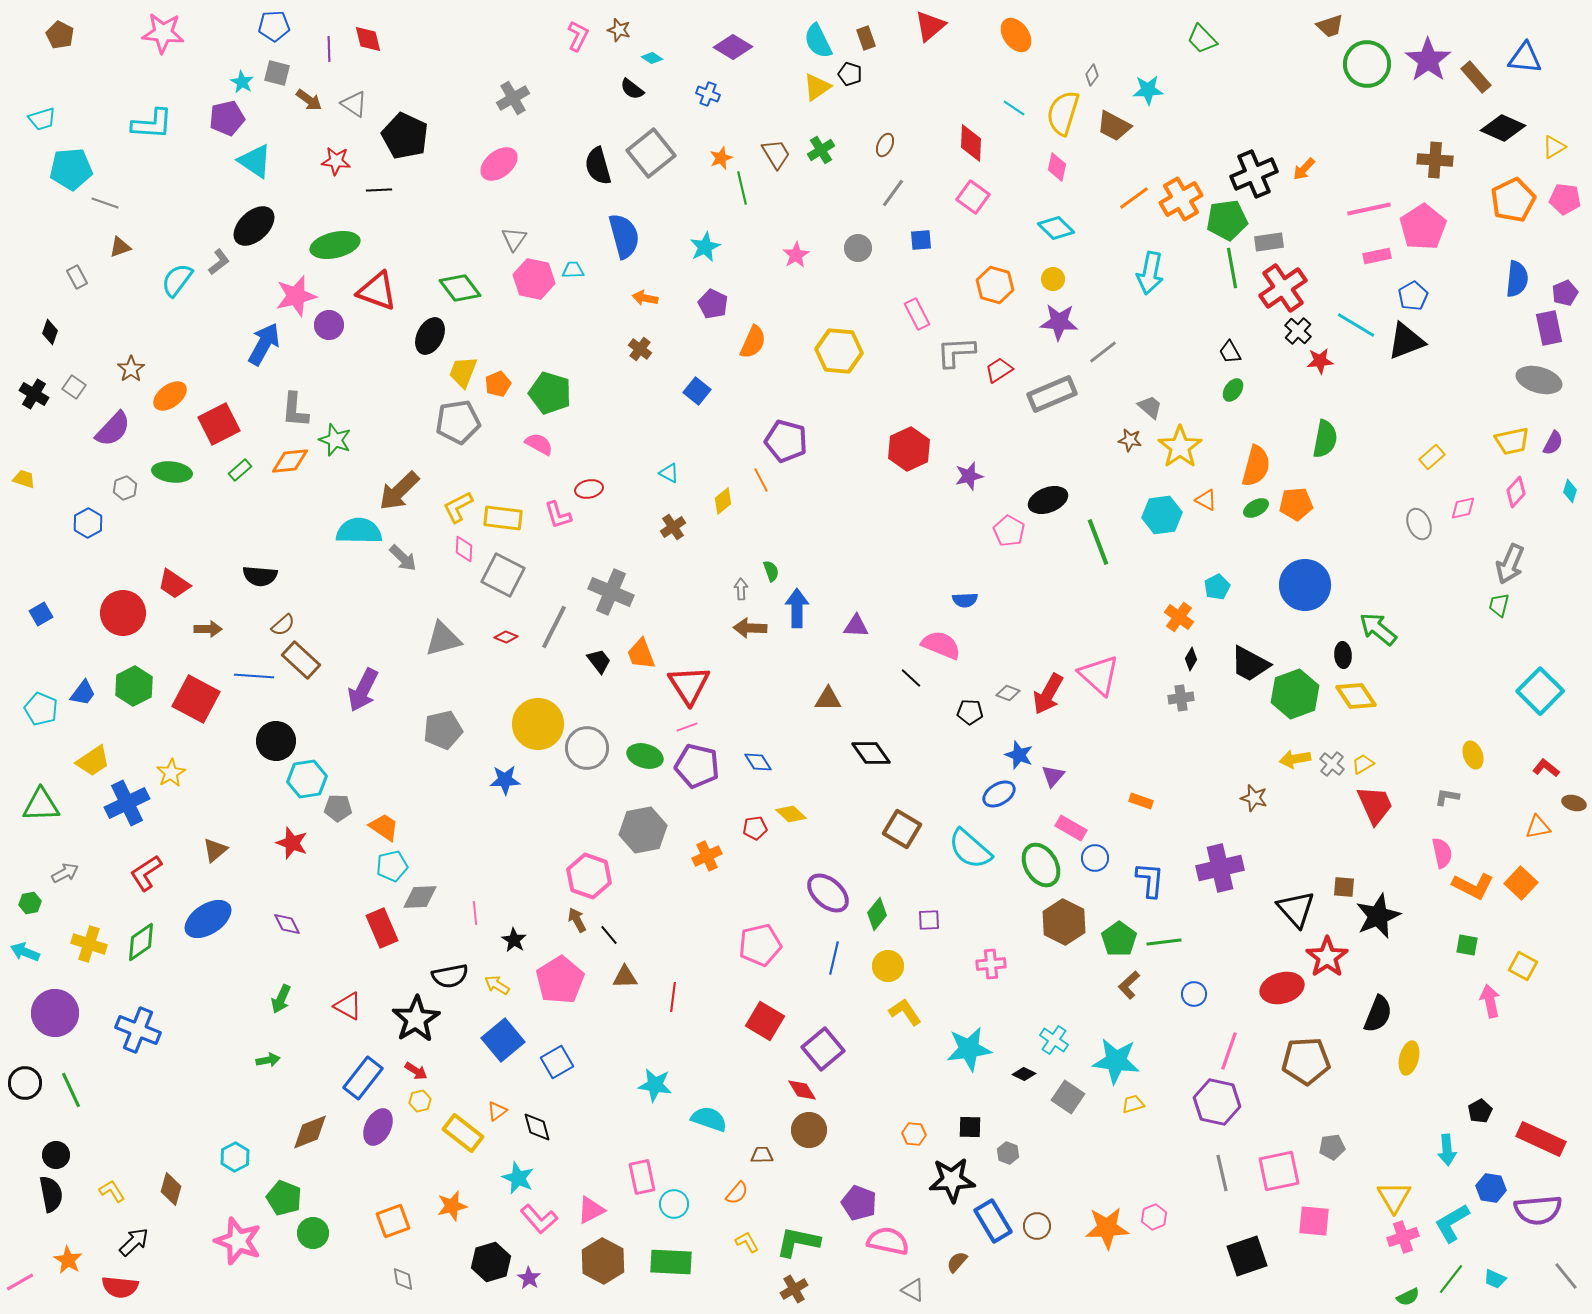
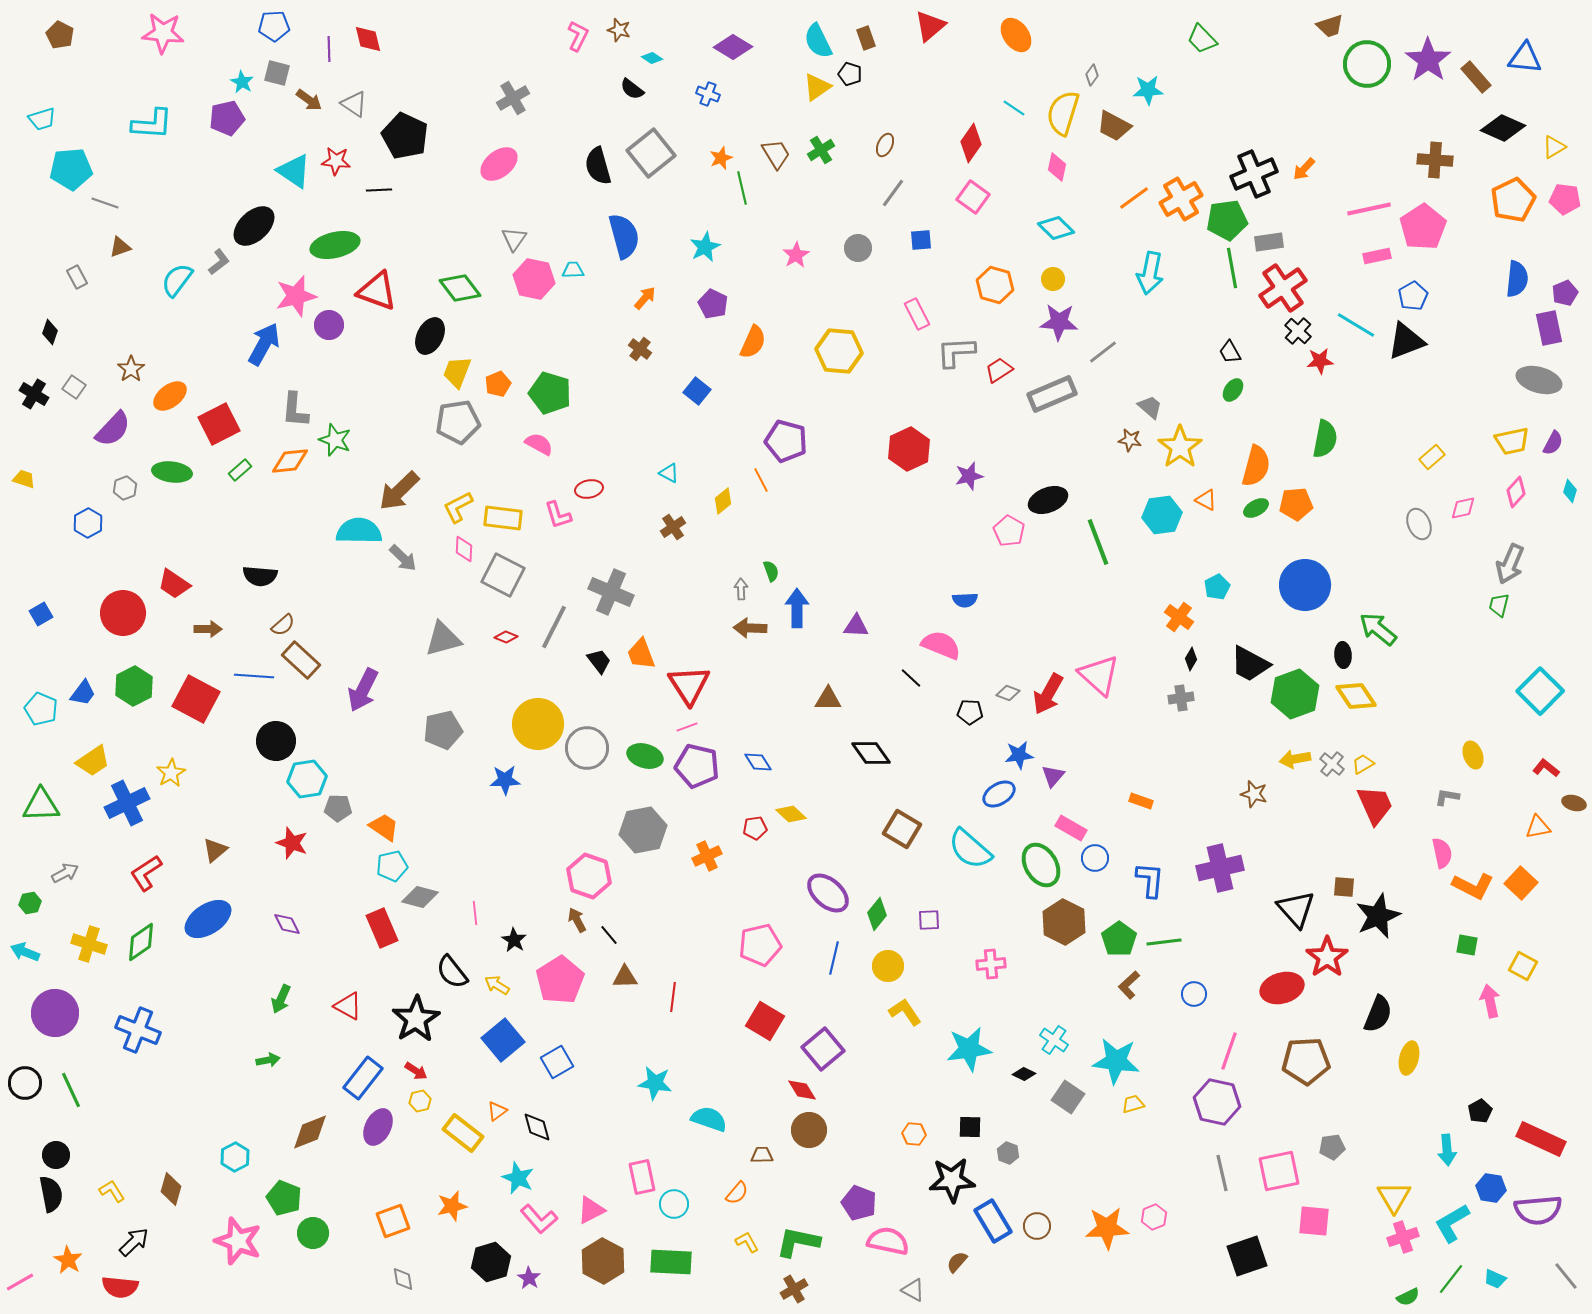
red diamond at (971, 143): rotated 33 degrees clockwise
cyan triangle at (255, 161): moved 39 px right, 10 px down
orange arrow at (645, 298): rotated 120 degrees clockwise
yellow trapezoid at (463, 372): moved 6 px left
blue star at (1019, 755): rotated 28 degrees counterclockwise
brown star at (1254, 798): moved 4 px up
gray diamond at (420, 897): rotated 18 degrees clockwise
black semicircle at (450, 976): moved 2 px right, 4 px up; rotated 63 degrees clockwise
cyan star at (655, 1085): moved 2 px up
